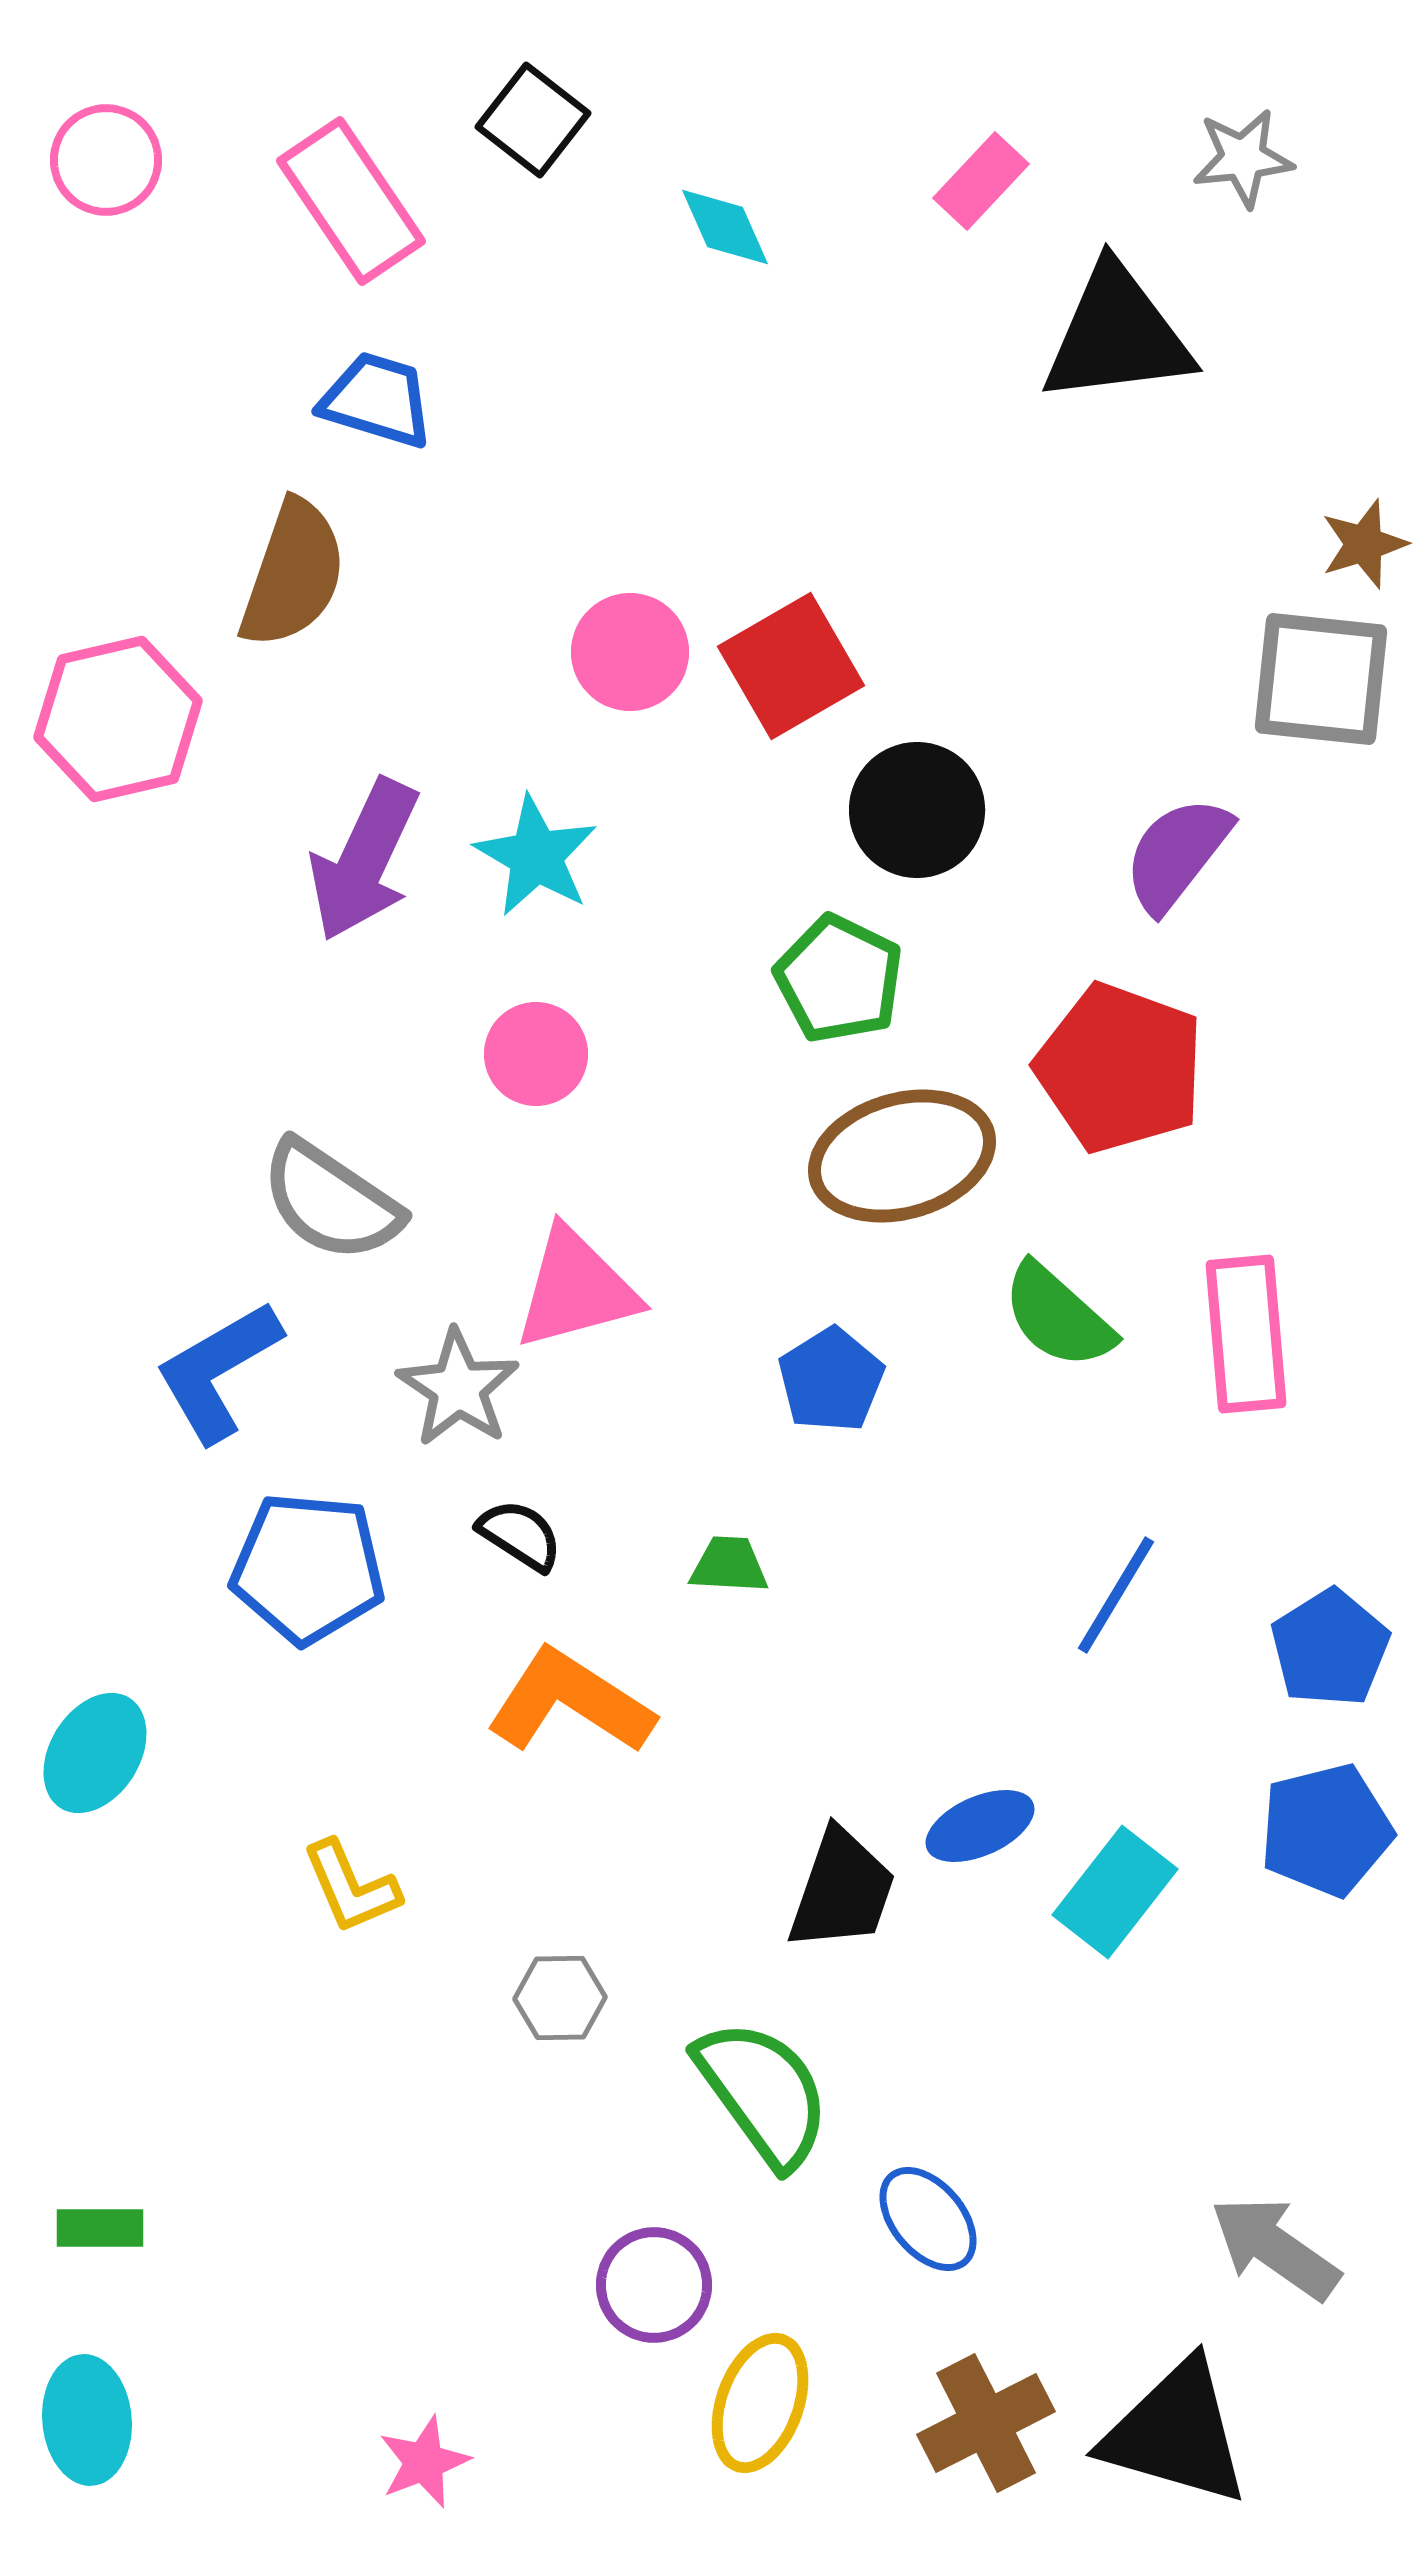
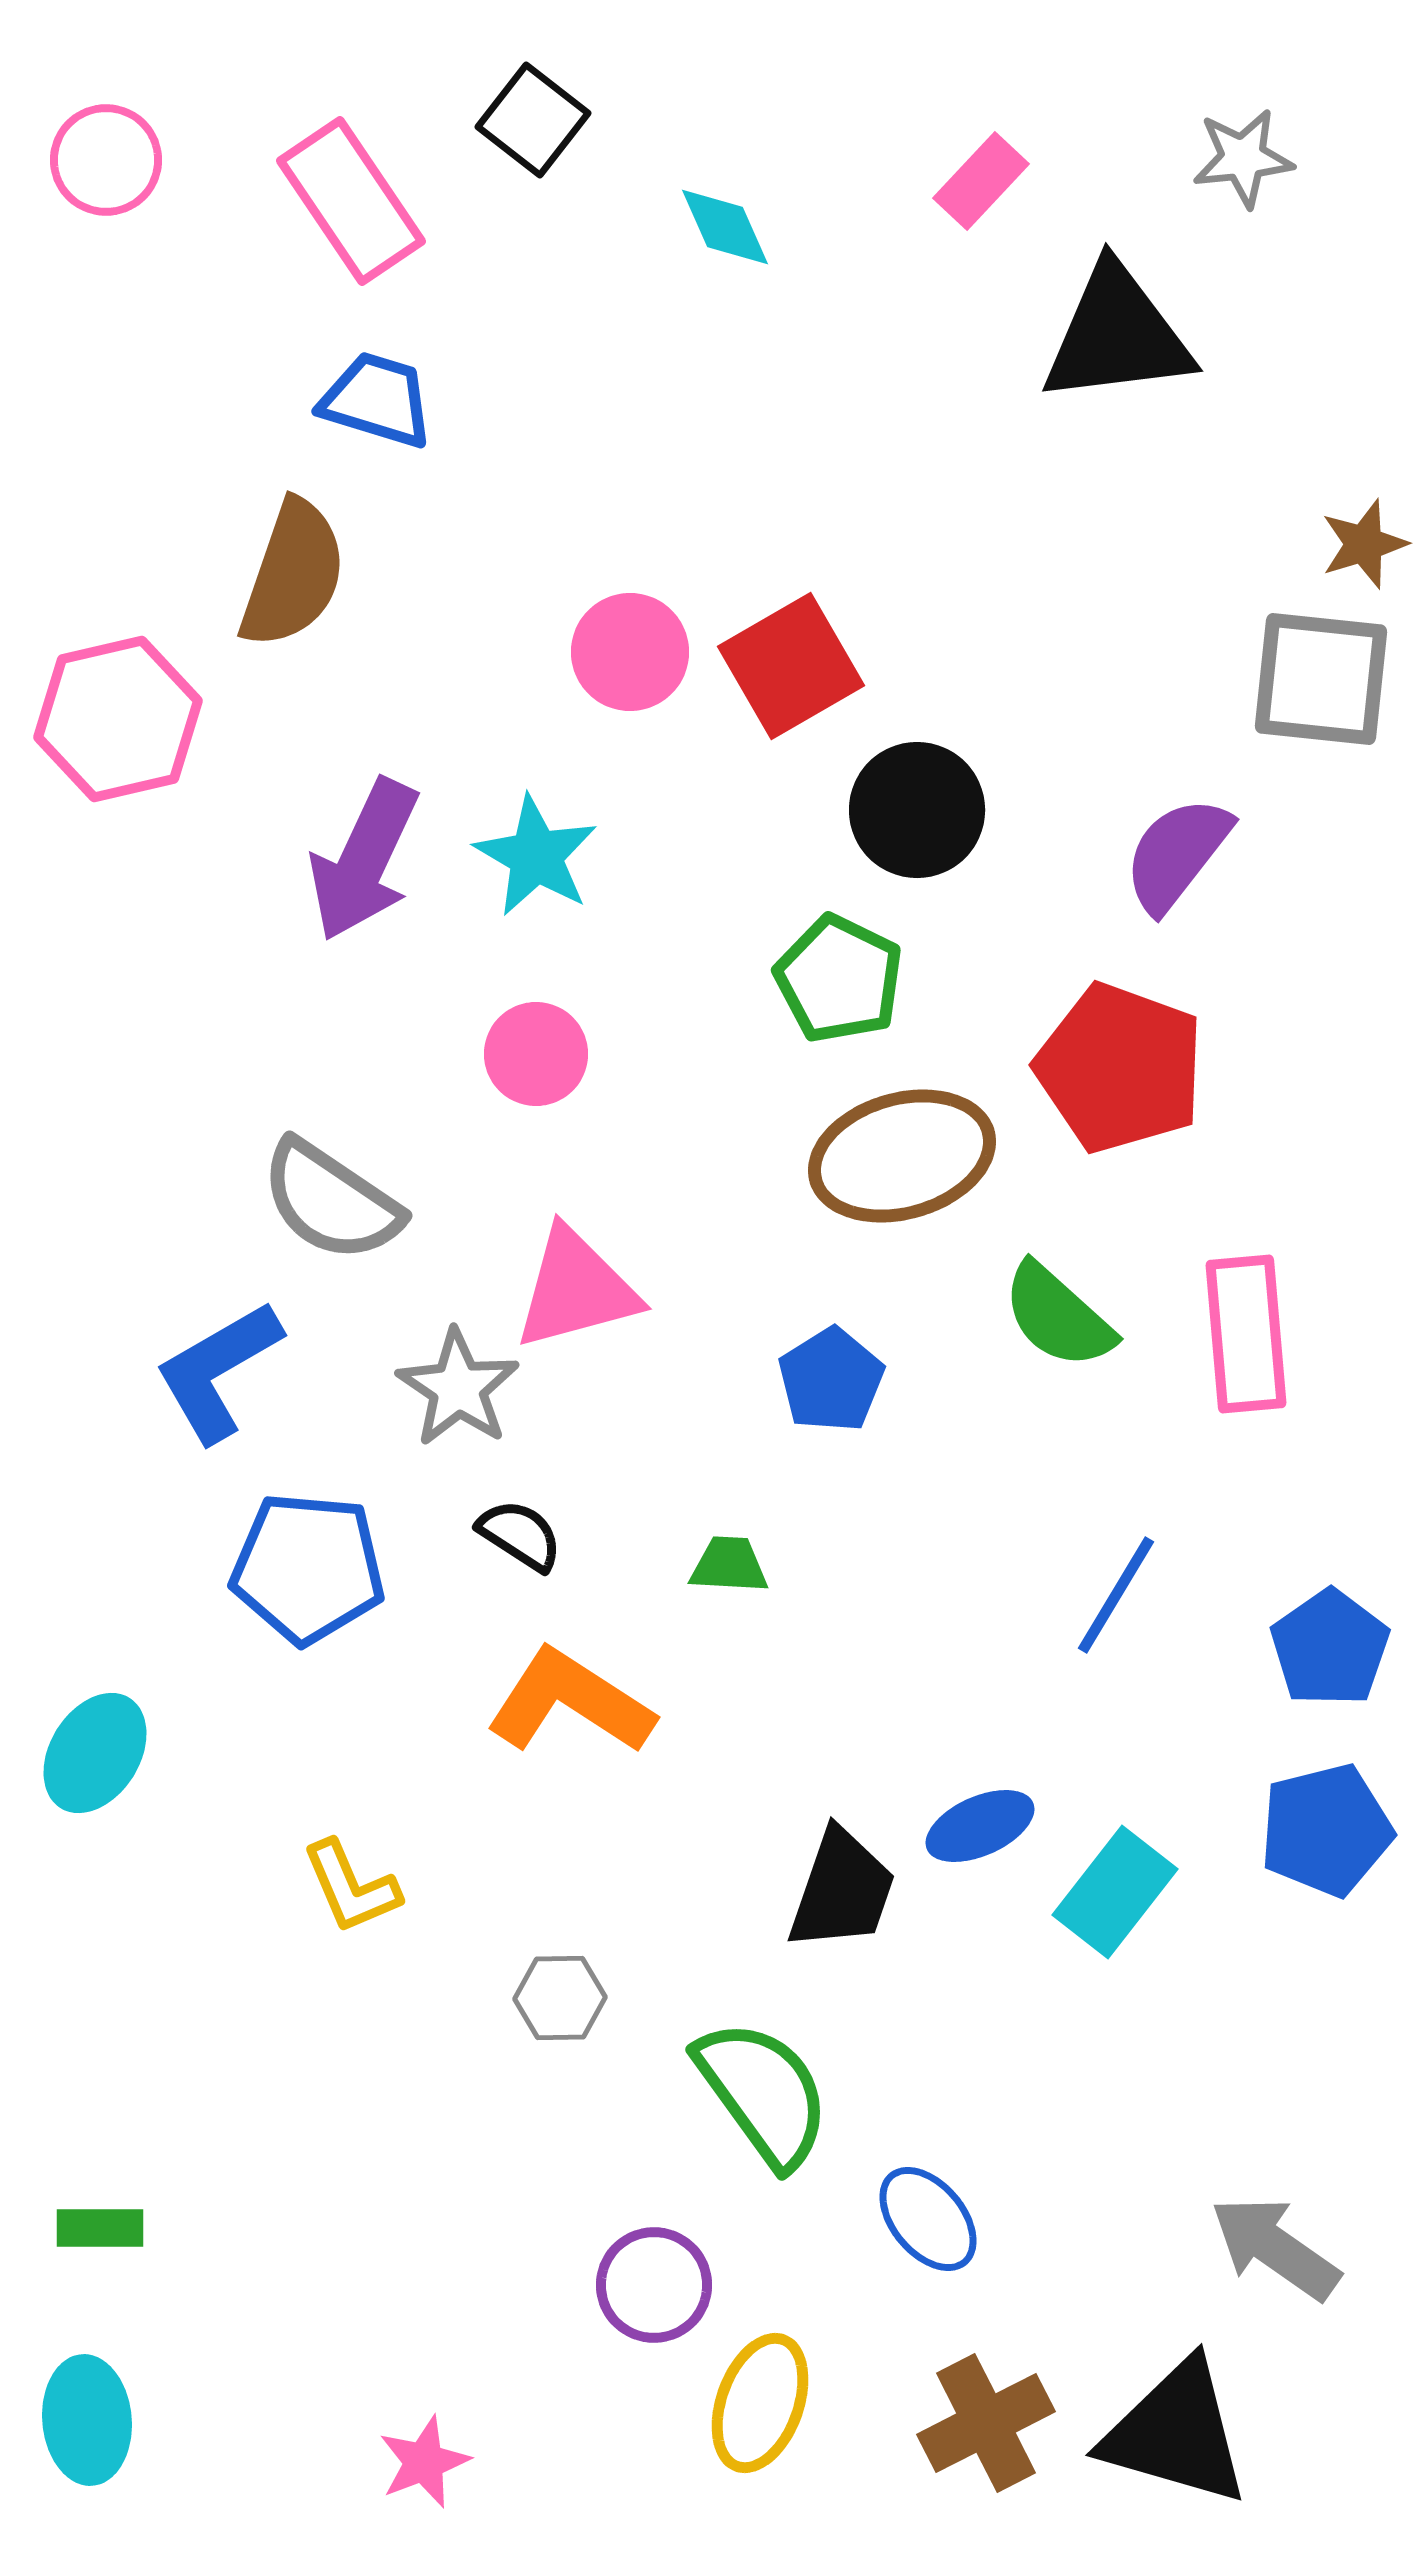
blue pentagon at (1330, 1648): rotated 3 degrees counterclockwise
